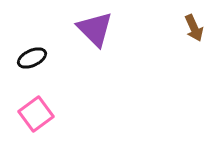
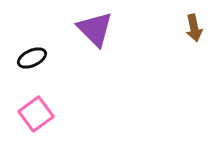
brown arrow: rotated 12 degrees clockwise
